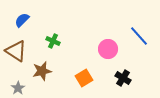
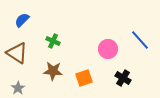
blue line: moved 1 px right, 4 px down
brown triangle: moved 1 px right, 2 px down
brown star: moved 11 px right; rotated 18 degrees clockwise
orange square: rotated 12 degrees clockwise
